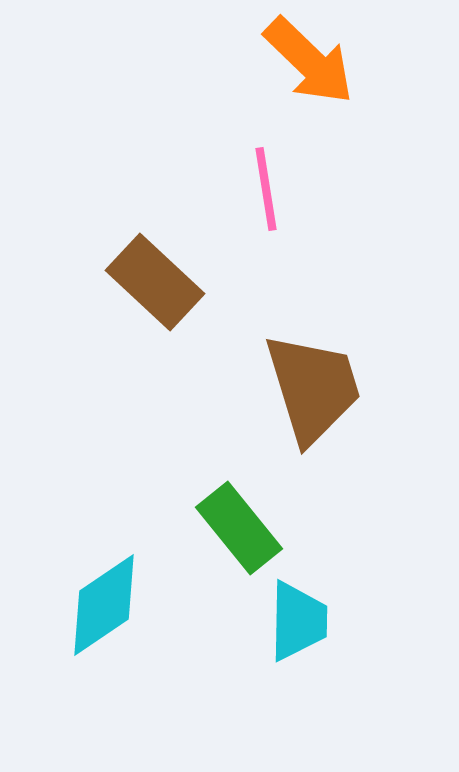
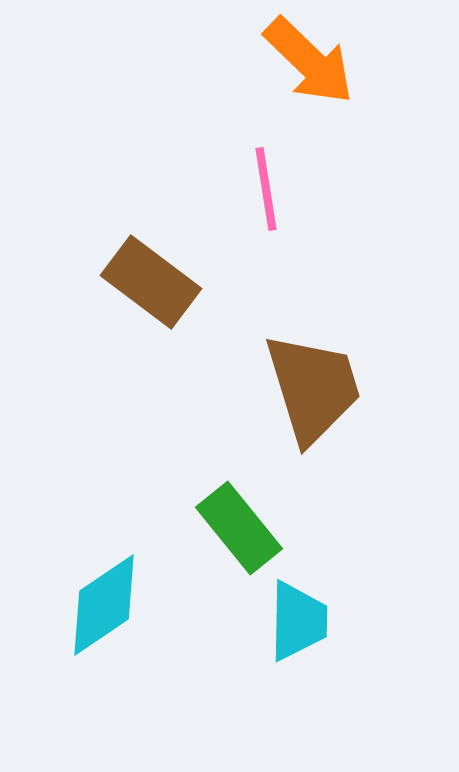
brown rectangle: moved 4 px left; rotated 6 degrees counterclockwise
